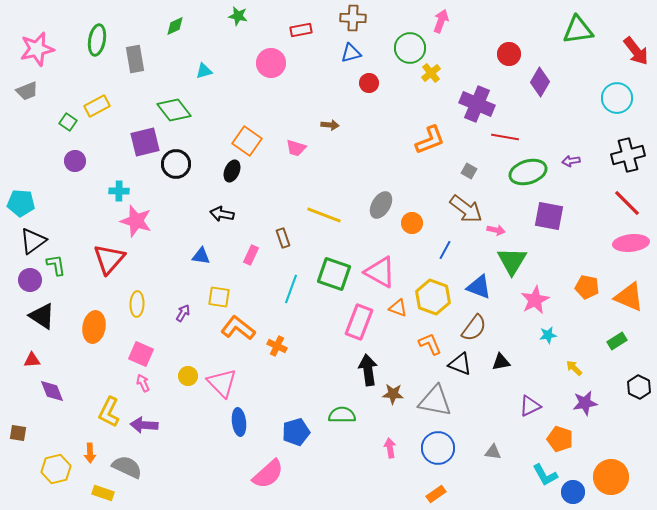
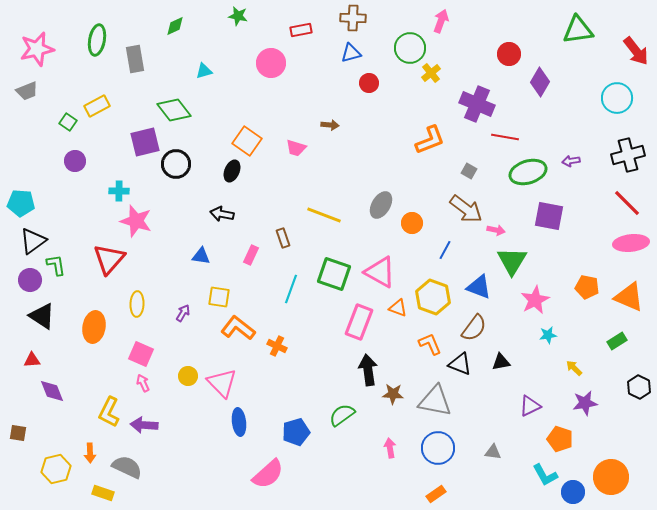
green semicircle at (342, 415): rotated 36 degrees counterclockwise
